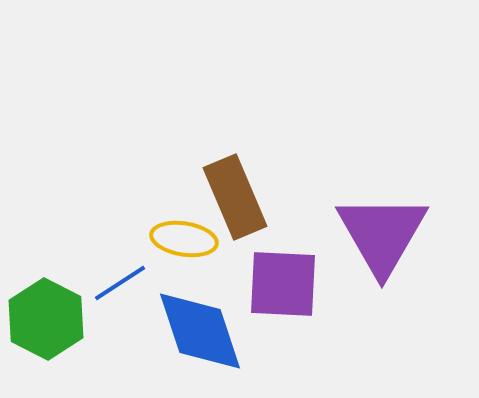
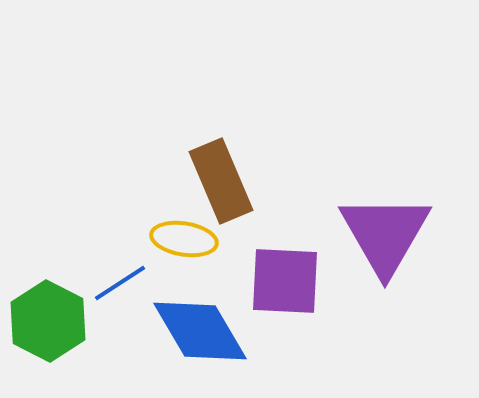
brown rectangle: moved 14 px left, 16 px up
purple triangle: moved 3 px right
purple square: moved 2 px right, 3 px up
green hexagon: moved 2 px right, 2 px down
blue diamond: rotated 12 degrees counterclockwise
